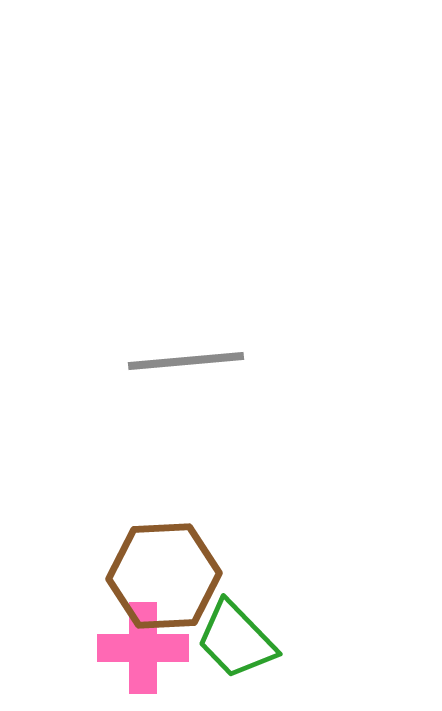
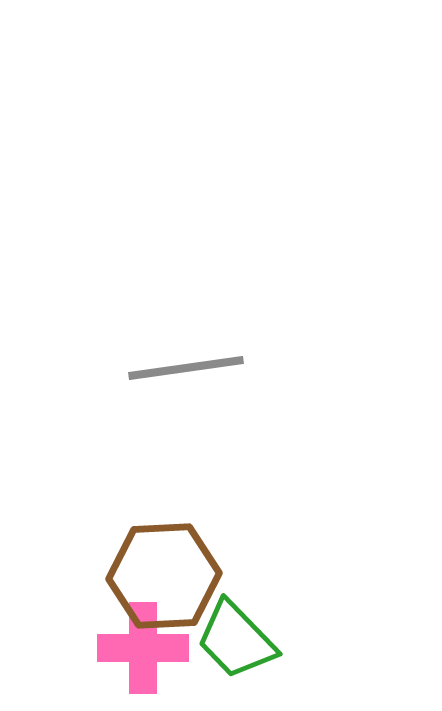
gray line: moved 7 px down; rotated 3 degrees counterclockwise
